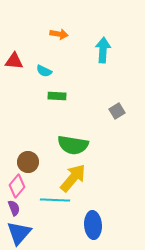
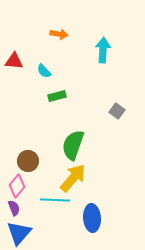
cyan semicircle: rotated 21 degrees clockwise
green rectangle: rotated 18 degrees counterclockwise
gray square: rotated 21 degrees counterclockwise
green semicircle: rotated 100 degrees clockwise
brown circle: moved 1 px up
blue ellipse: moved 1 px left, 7 px up
